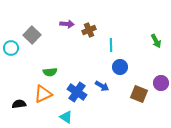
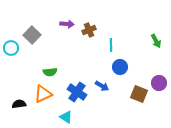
purple circle: moved 2 px left
